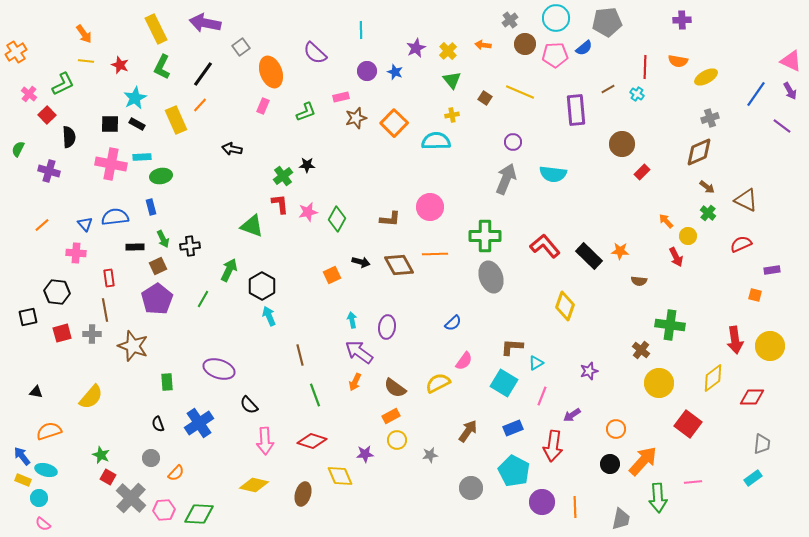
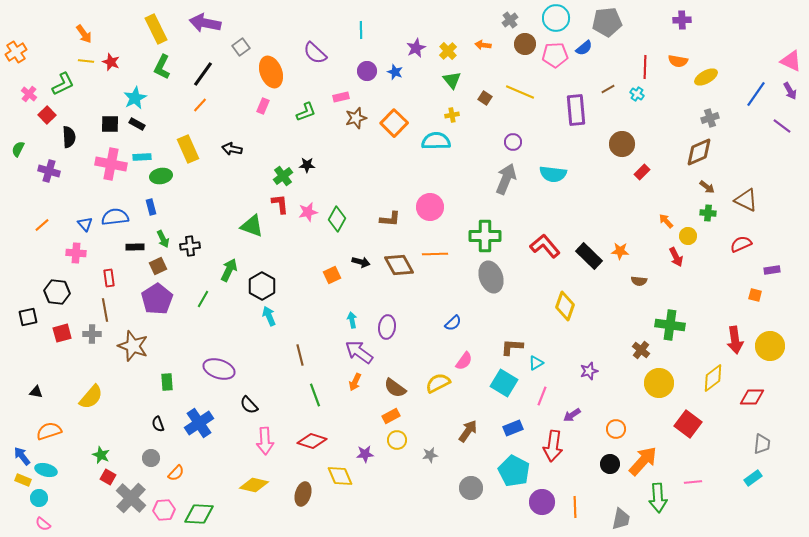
red star at (120, 65): moved 9 px left, 3 px up
yellow rectangle at (176, 120): moved 12 px right, 29 px down
green cross at (708, 213): rotated 35 degrees counterclockwise
